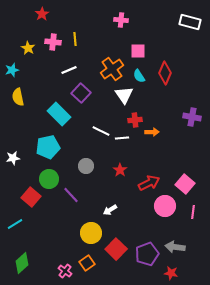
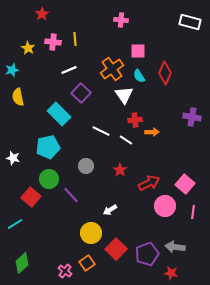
white line at (122, 138): moved 4 px right, 2 px down; rotated 40 degrees clockwise
white star at (13, 158): rotated 24 degrees clockwise
